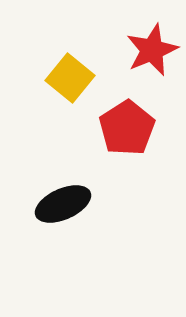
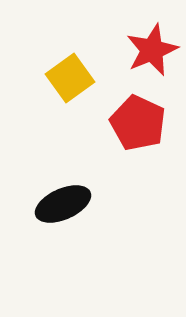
yellow square: rotated 15 degrees clockwise
red pentagon: moved 11 px right, 5 px up; rotated 14 degrees counterclockwise
